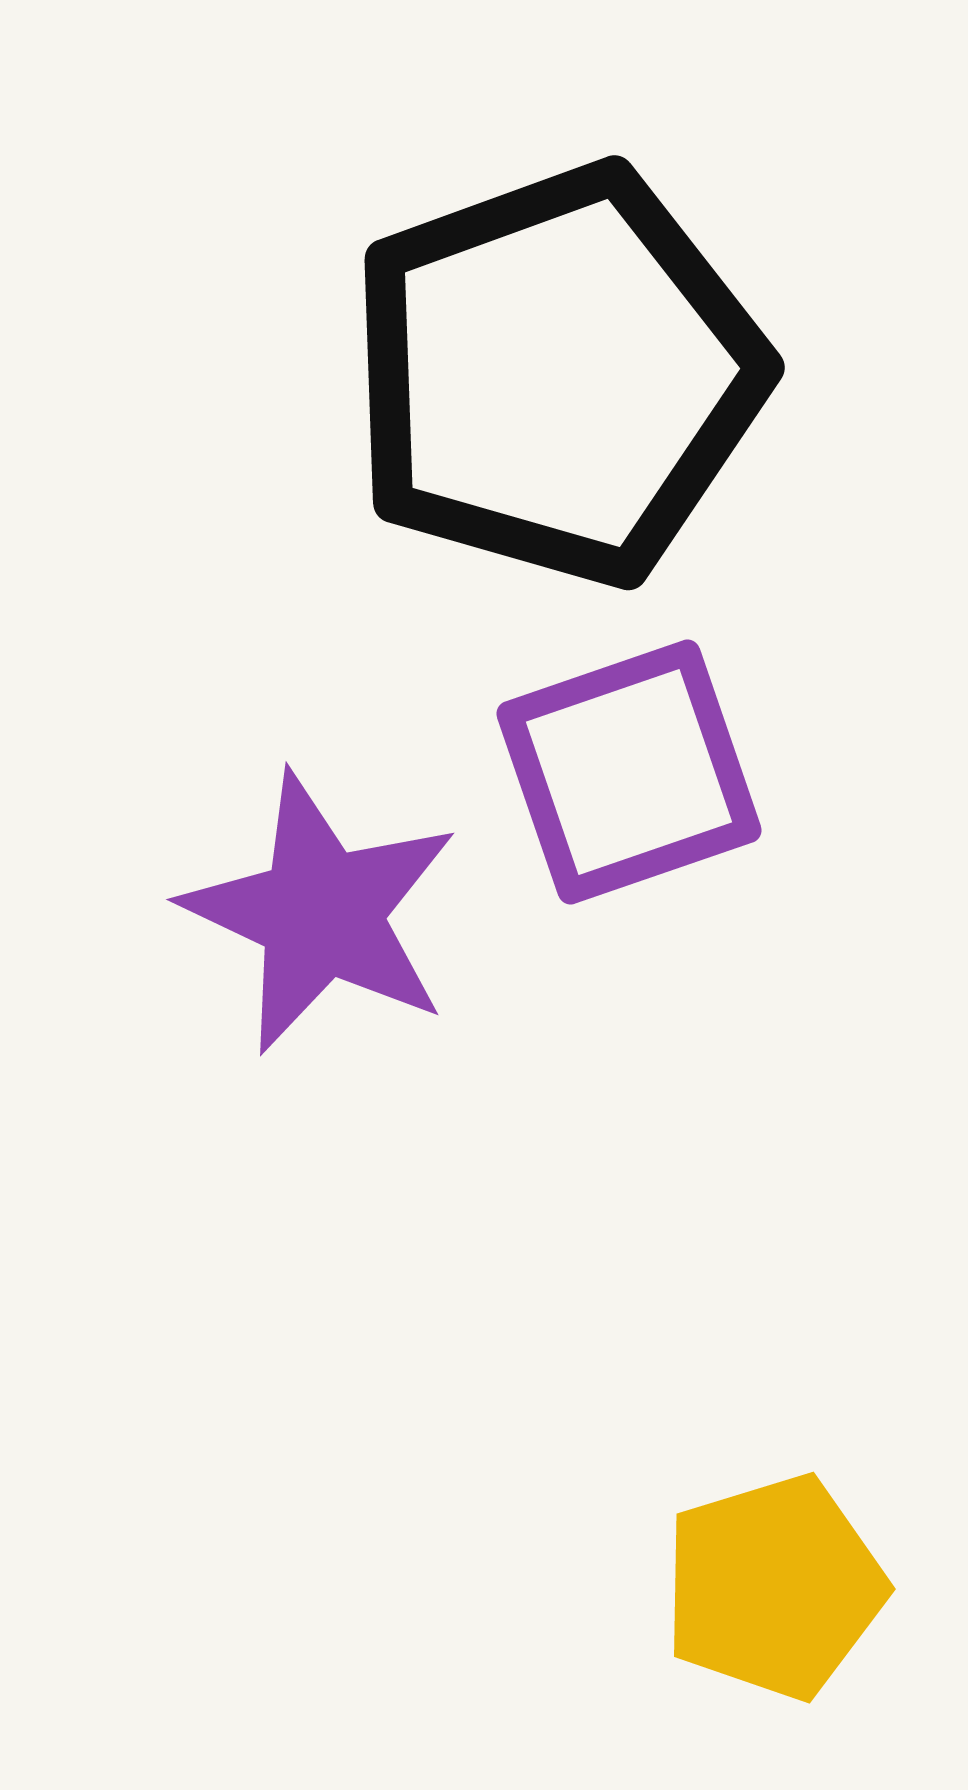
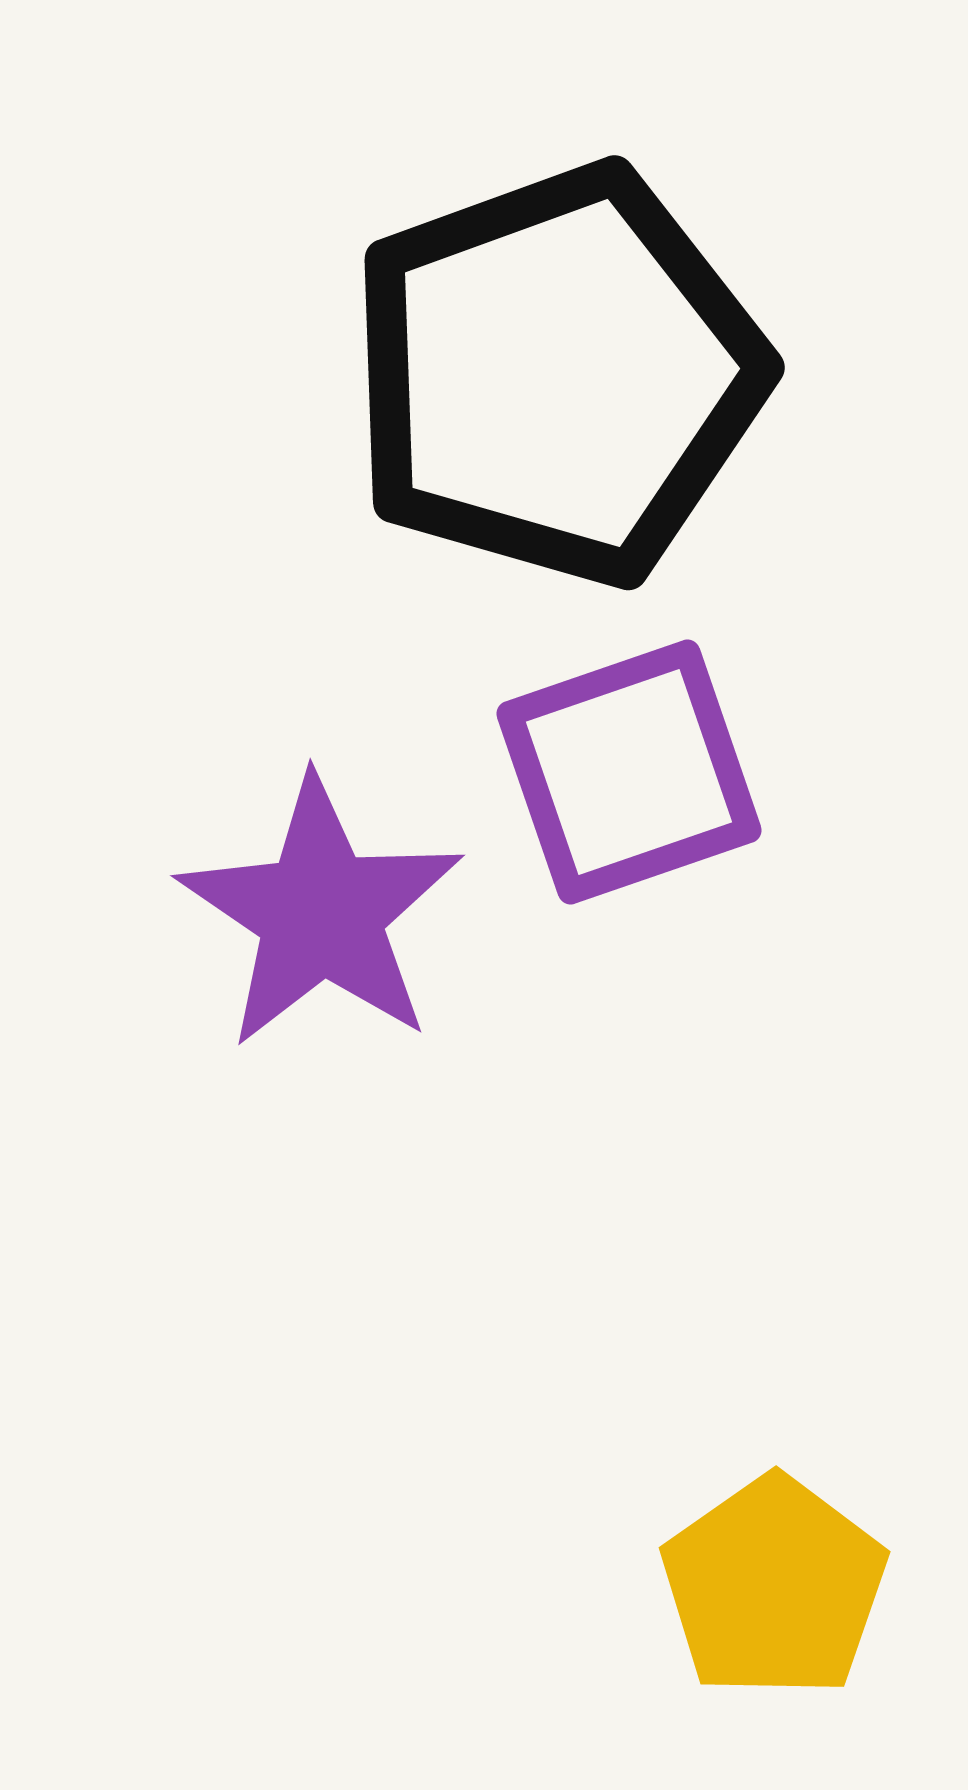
purple star: rotated 9 degrees clockwise
yellow pentagon: rotated 18 degrees counterclockwise
